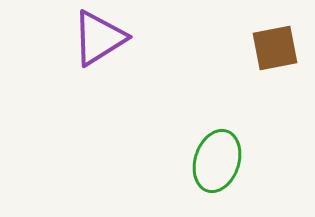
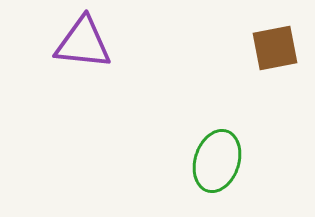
purple triangle: moved 16 px left, 5 px down; rotated 38 degrees clockwise
